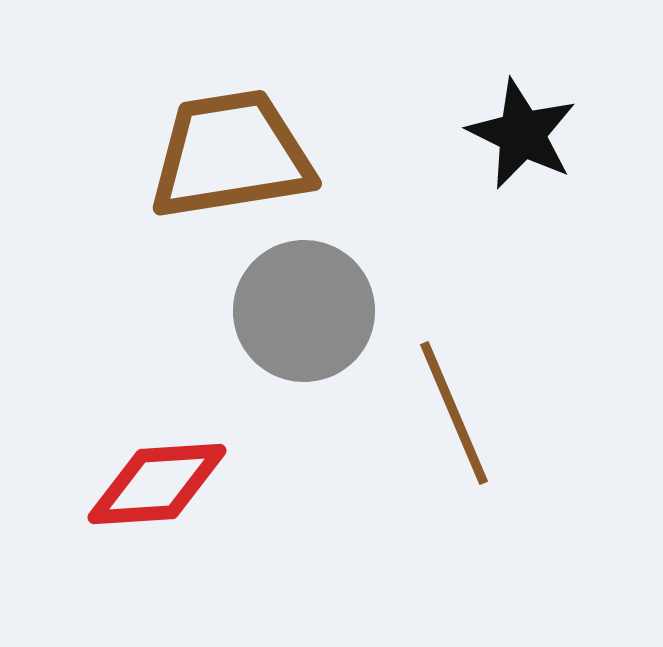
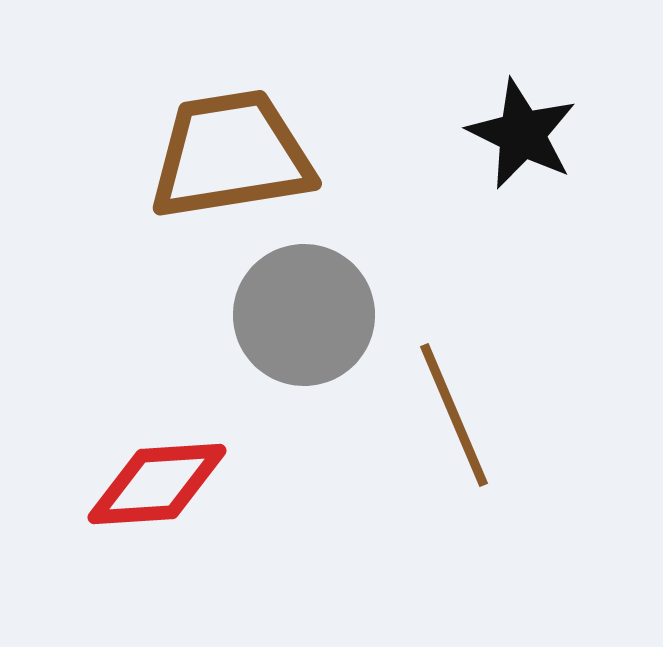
gray circle: moved 4 px down
brown line: moved 2 px down
